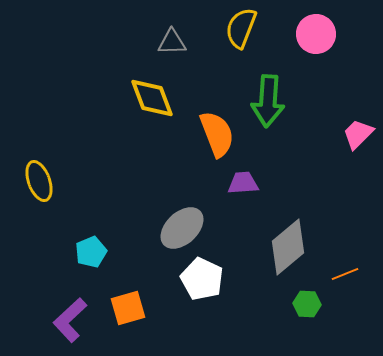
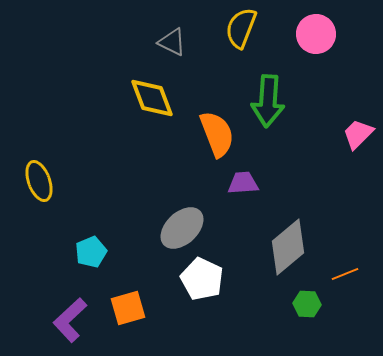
gray triangle: rotated 28 degrees clockwise
